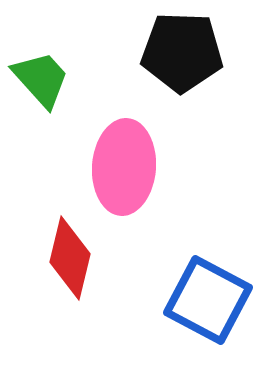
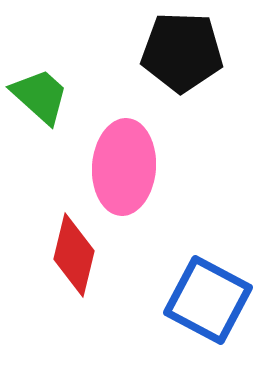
green trapezoid: moved 1 px left, 17 px down; rotated 6 degrees counterclockwise
red diamond: moved 4 px right, 3 px up
